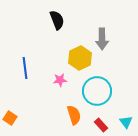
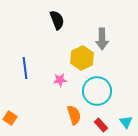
yellow hexagon: moved 2 px right
